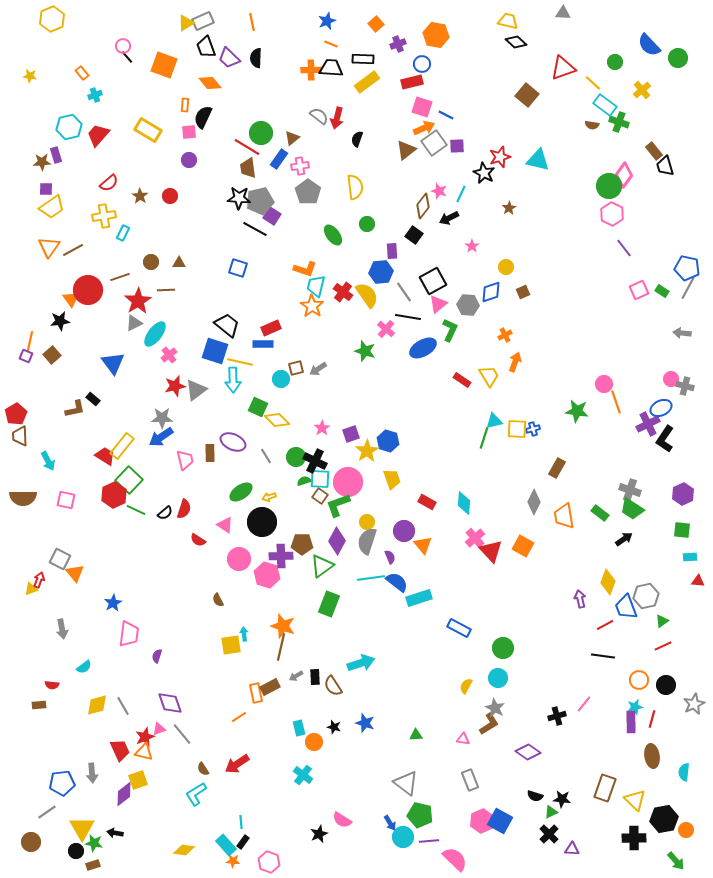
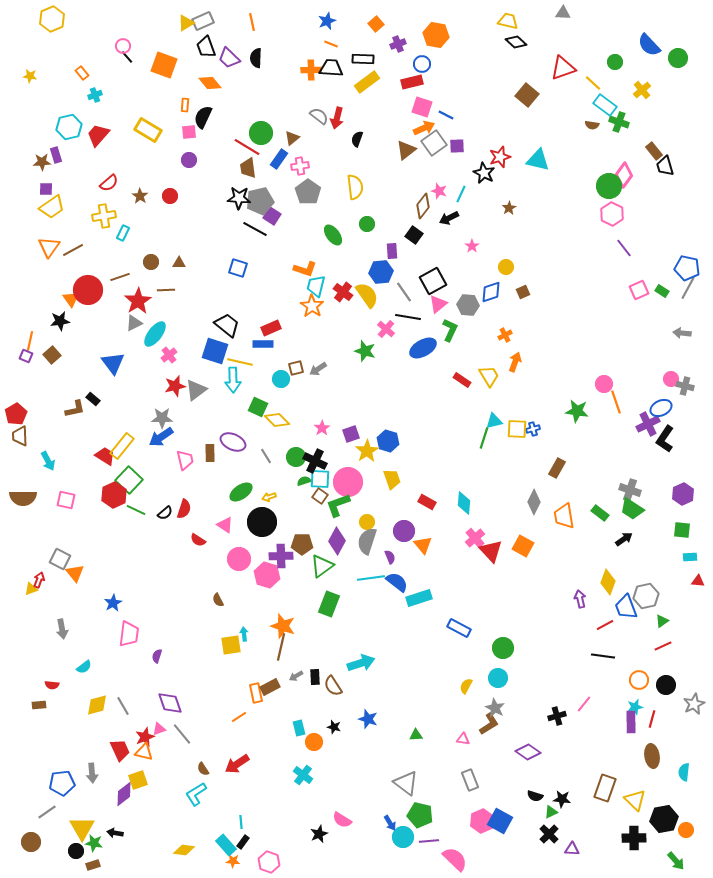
blue star at (365, 723): moved 3 px right, 4 px up
